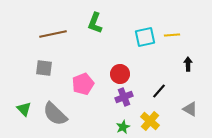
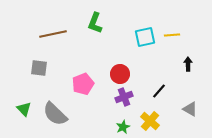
gray square: moved 5 px left
